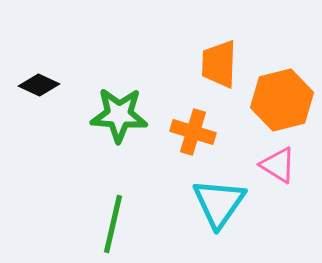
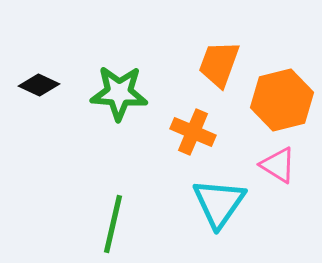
orange trapezoid: rotated 18 degrees clockwise
green star: moved 22 px up
orange cross: rotated 6 degrees clockwise
